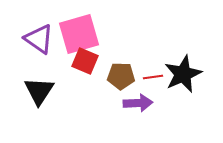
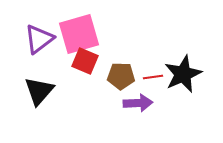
purple triangle: rotated 48 degrees clockwise
black triangle: rotated 8 degrees clockwise
